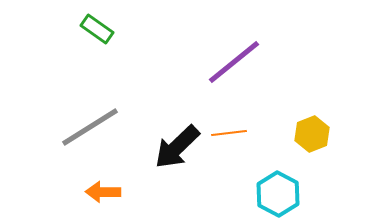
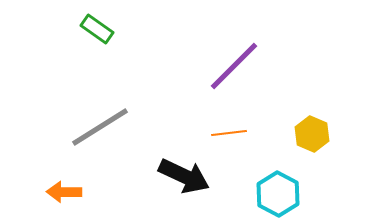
purple line: moved 4 px down; rotated 6 degrees counterclockwise
gray line: moved 10 px right
yellow hexagon: rotated 16 degrees counterclockwise
black arrow: moved 7 px right, 29 px down; rotated 111 degrees counterclockwise
orange arrow: moved 39 px left
